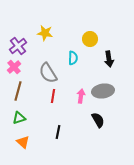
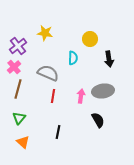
gray semicircle: rotated 145 degrees clockwise
brown line: moved 2 px up
green triangle: rotated 32 degrees counterclockwise
